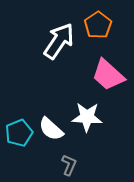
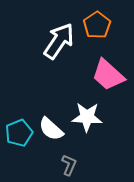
orange pentagon: moved 1 px left
